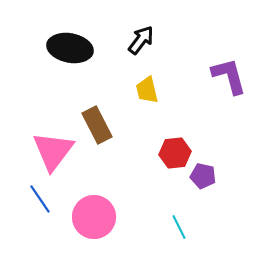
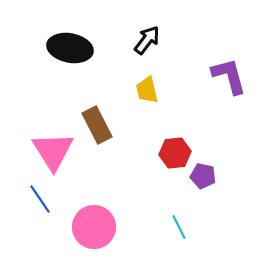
black arrow: moved 6 px right
pink triangle: rotated 9 degrees counterclockwise
pink circle: moved 10 px down
